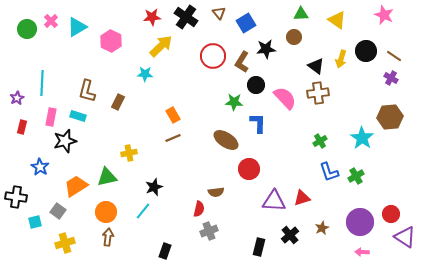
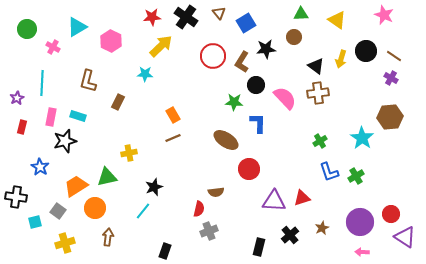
pink cross at (51, 21): moved 2 px right, 26 px down; rotated 16 degrees counterclockwise
brown L-shape at (87, 91): moved 1 px right, 10 px up
orange circle at (106, 212): moved 11 px left, 4 px up
